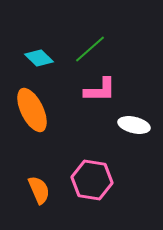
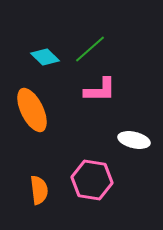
cyan diamond: moved 6 px right, 1 px up
white ellipse: moved 15 px down
orange semicircle: rotated 16 degrees clockwise
